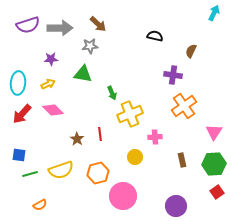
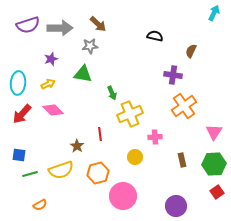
purple star: rotated 16 degrees counterclockwise
brown star: moved 7 px down
